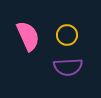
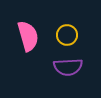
pink semicircle: rotated 8 degrees clockwise
